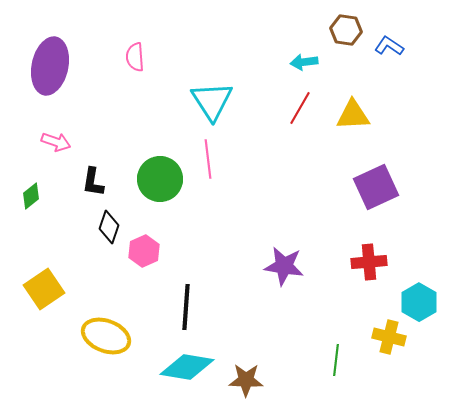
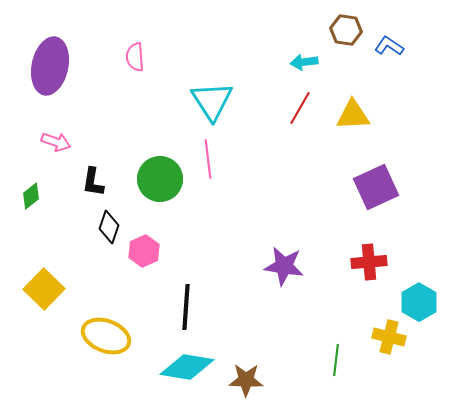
yellow square: rotated 12 degrees counterclockwise
